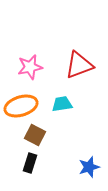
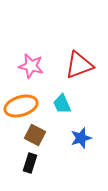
pink star: moved 1 px right, 1 px up; rotated 25 degrees clockwise
cyan trapezoid: rotated 105 degrees counterclockwise
blue star: moved 8 px left, 29 px up
